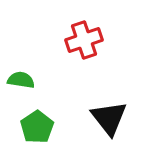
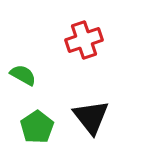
green semicircle: moved 2 px right, 5 px up; rotated 20 degrees clockwise
black triangle: moved 18 px left, 1 px up
